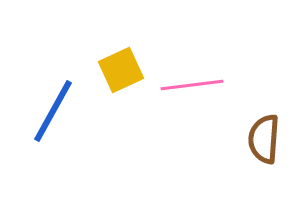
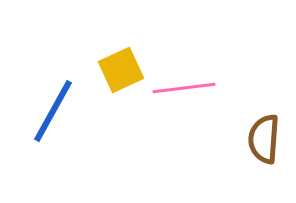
pink line: moved 8 px left, 3 px down
